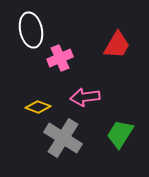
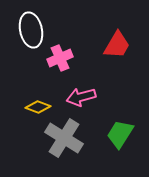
pink arrow: moved 4 px left; rotated 8 degrees counterclockwise
gray cross: moved 1 px right
